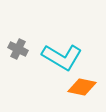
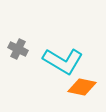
cyan L-shape: moved 1 px right, 4 px down
